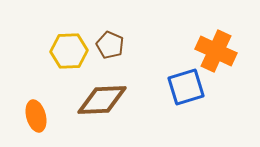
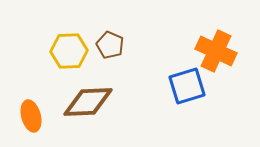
blue square: moved 1 px right, 1 px up
brown diamond: moved 14 px left, 2 px down
orange ellipse: moved 5 px left
